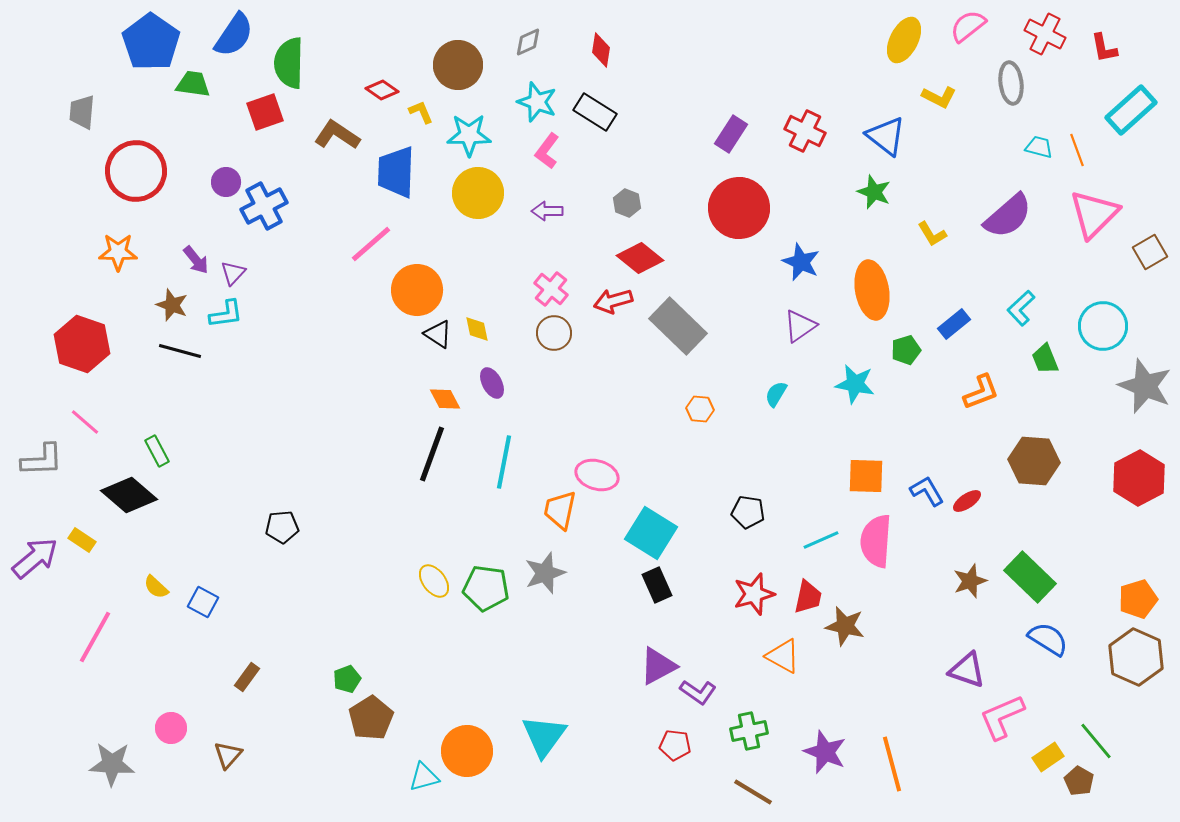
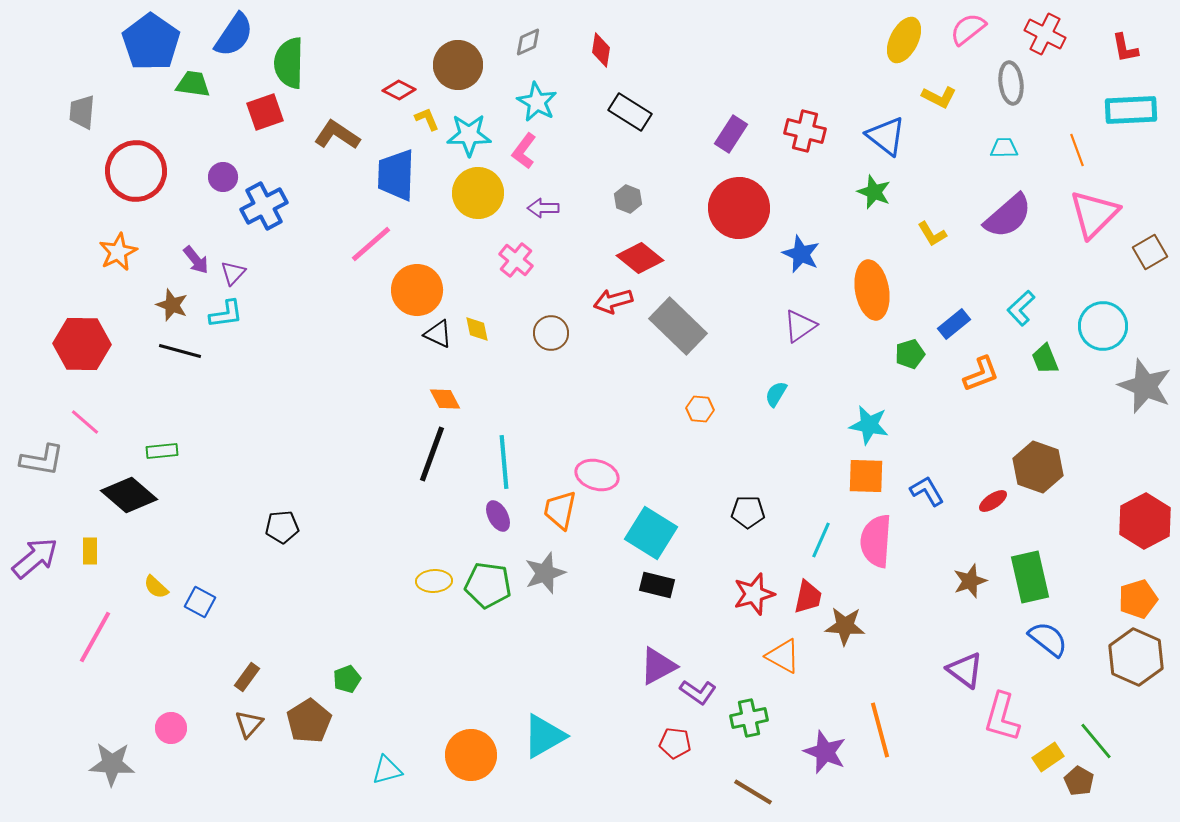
pink semicircle at (968, 26): moved 3 px down
red L-shape at (1104, 48): moved 21 px right
red diamond at (382, 90): moved 17 px right; rotated 8 degrees counterclockwise
cyan star at (537, 102): rotated 9 degrees clockwise
cyan rectangle at (1131, 110): rotated 39 degrees clockwise
yellow L-shape at (421, 112): moved 6 px right, 7 px down
black rectangle at (595, 112): moved 35 px right
red cross at (805, 131): rotated 12 degrees counterclockwise
cyan trapezoid at (1039, 147): moved 35 px left, 1 px down; rotated 16 degrees counterclockwise
pink L-shape at (547, 151): moved 23 px left
blue trapezoid at (396, 172): moved 3 px down
purple circle at (226, 182): moved 3 px left, 5 px up
gray hexagon at (627, 203): moved 1 px right, 4 px up
purple arrow at (547, 211): moved 4 px left, 3 px up
orange star at (118, 252): rotated 27 degrees counterclockwise
blue star at (801, 262): moved 8 px up
pink cross at (551, 289): moved 35 px left, 29 px up
brown circle at (554, 333): moved 3 px left
black triangle at (438, 334): rotated 8 degrees counterclockwise
red hexagon at (82, 344): rotated 18 degrees counterclockwise
green pentagon at (906, 350): moved 4 px right, 4 px down
purple ellipse at (492, 383): moved 6 px right, 133 px down
cyan star at (855, 384): moved 14 px right, 41 px down
orange L-shape at (981, 392): moved 18 px up
green rectangle at (157, 451): moved 5 px right; rotated 68 degrees counterclockwise
gray L-shape at (42, 460): rotated 12 degrees clockwise
brown hexagon at (1034, 461): moved 4 px right, 6 px down; rotated 15 degrees clockwise
cyan line at (504, 462): rotated 16 degrees counterclockwise
red hexagon at (1139, 478): moved 6 px right, 43 px down
red ellipse at (967, 501): moved 26 px right
black pentagon at (748, 512): rotated 8 degrees counterclockwise
yellow rectangle at (82, 540): moved 8 px right, 11 px down; rotated 56 degrees clockwise
cyan line at (821, 540): rotated 42 degrees counterclockwise
green rectangle at (1030, 577): rotated 33 degrees clockwise
yellow ellipse at (434, 581): rotated 56 degrees counterclockwise
black rectangle at (657, 585): rotated 52 degrees counterclockwise
green pentagon at (486, 588): moved 2 px right, 3 px up
blue square at (203, 602): moved 3 px left
brown star at (845, 626): rotated 9 degrees counterclockwise
blue semicircle at (1048, 639): rotated 6 degrees clockwise
purple triangle at (967, 670): moved 2 px left; rotated 18 degrees clockwise
pink L-shape at (1002, 717): rotated 51 degrees counterclockwise
brown pentagon at (371, 718): moved 62 px left, 3 px down
green cross at (749, 731): moved 13 px up
cyan triangle at (544, 736): rotated 24 degrees clockwise
red pentagon at (675, 745): moved 2 px up
orange circle at (467, 751): moved 4 px right, 4 px down
brown triangle at (228, 755): moved 21 px right, 31 px up
orange line at (892, 764): moved 12 px left, 34 px up
cyan triangle at (424, 777): moved 37 px left, 7 px up
